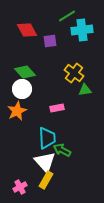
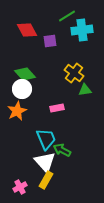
green diamond: moved 2 px down
cyan trapezoid: moved 1 px left, 1 px down; rotated 20 degrees counterclockwise
